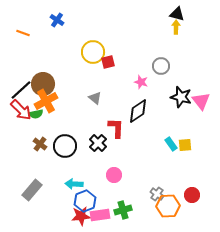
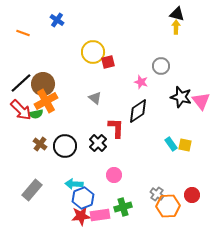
black line: moved 7 px up
yellow square: rotated 16 degrees clockwise
blue hexagon: moved 2 px left, 3 px up
green cross: moved 3 px up
